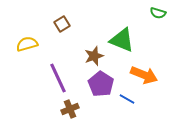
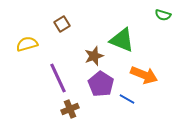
green semicircle: moved 5 px right, 2 px down
